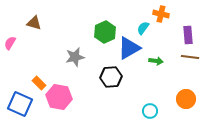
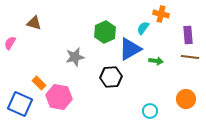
blue triangle: moved 1 px right, 1 px down
